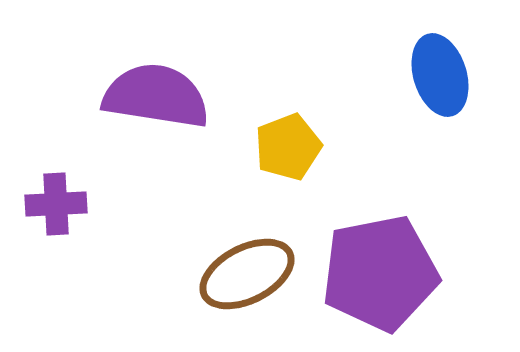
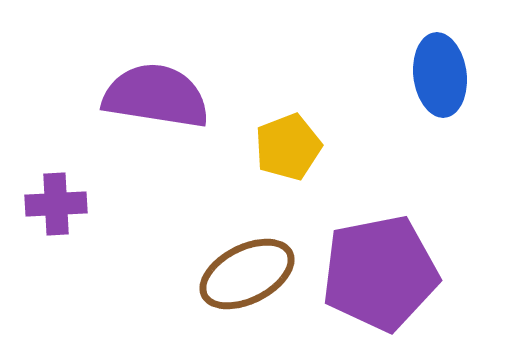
blue ellipse: rotated 10 degrees clockwise
